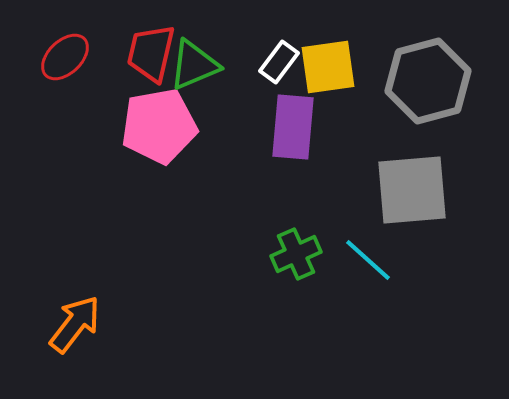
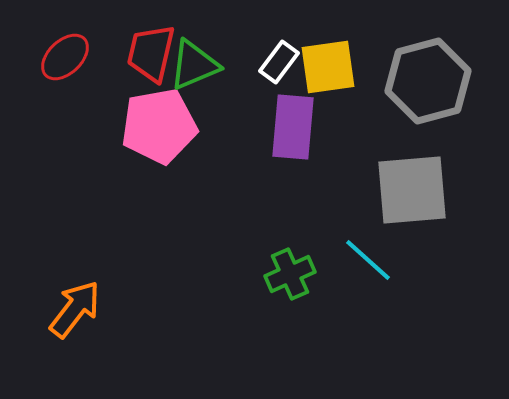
green cross: moved 6 px left, 20 px down
orange arrow: moved 15 px up
